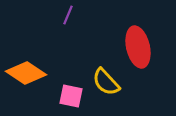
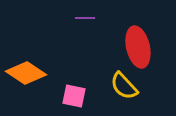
purple line: moved 17 px right, 3 px down; rotated 66 degrees clockwise
yellow semicircle: moved 18 px right, 4 px down
pink square: moved 3 px right
